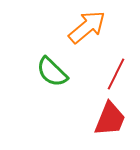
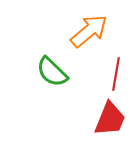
orange arrow: moved 2 px right, 4 px down
red line: rotated 16 degrees counterclockwise
